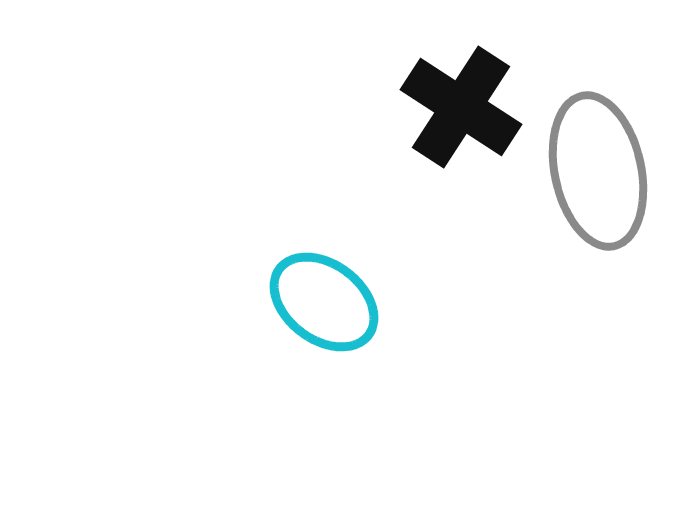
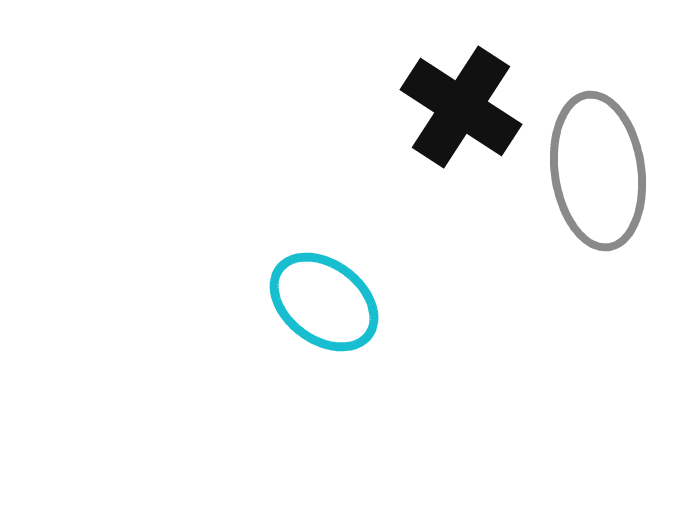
gray ellipse: rotated 4 degrees clockwise
